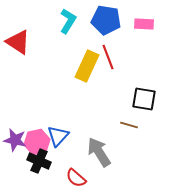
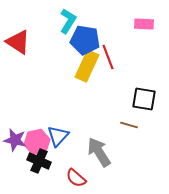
blue pentagon: moved 21 px left, 20 px down
